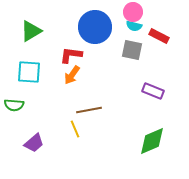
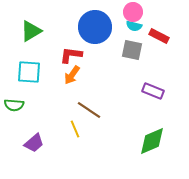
brown line: rotated 45 degrees clockwise
